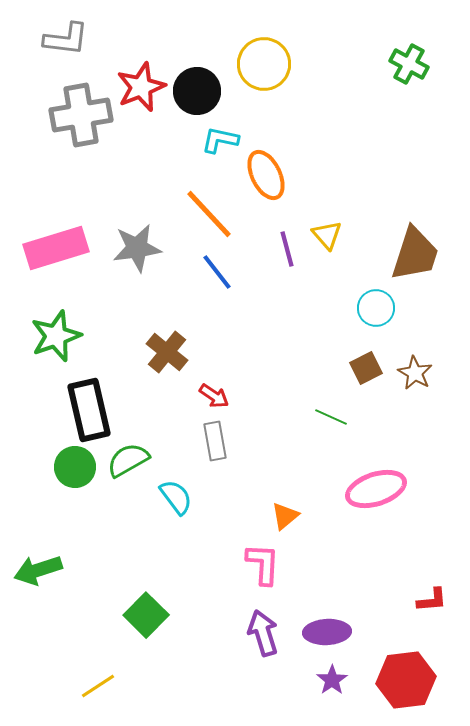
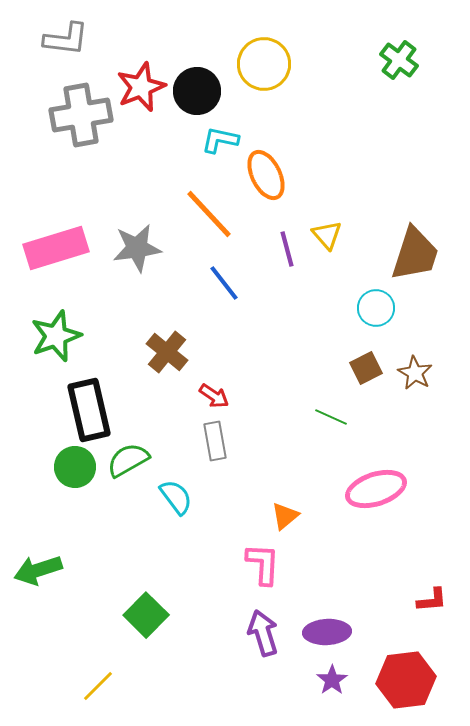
green cross: moved 10 px left, 4 px up; rotated 9 degrees clockwise
blue line: moved 7 px right, 11 px down
yellow line: rotated 12 degrees counterclockwise
